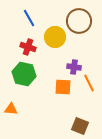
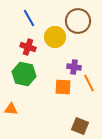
brown circle: moved 1 px left
